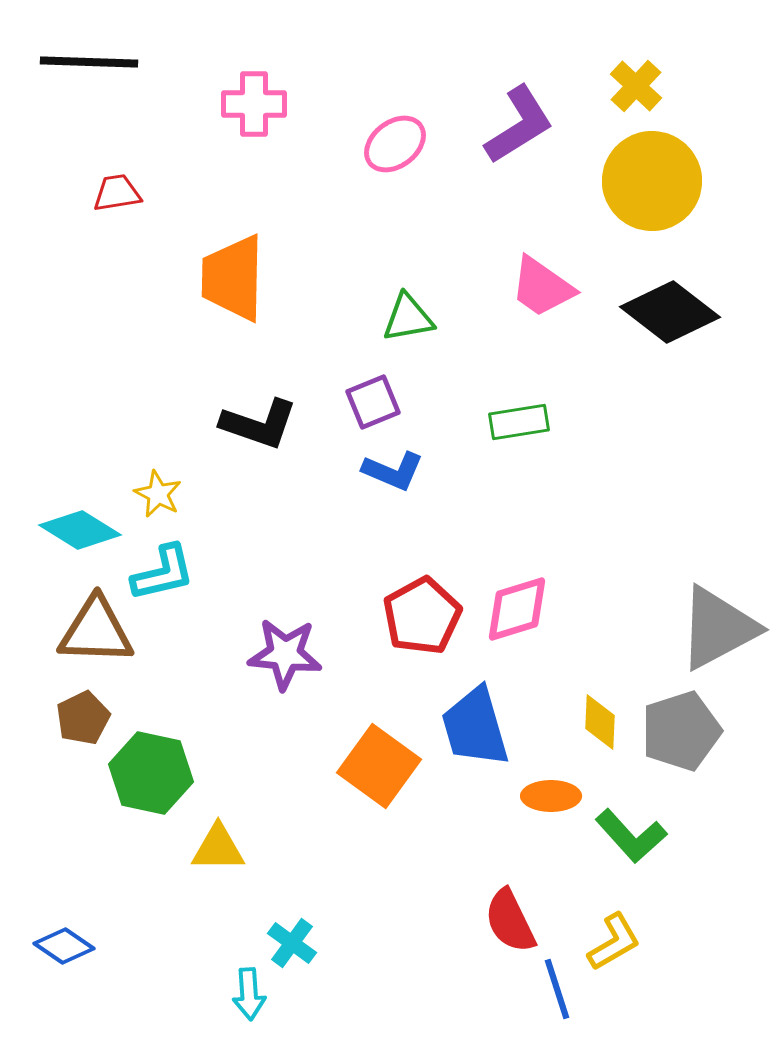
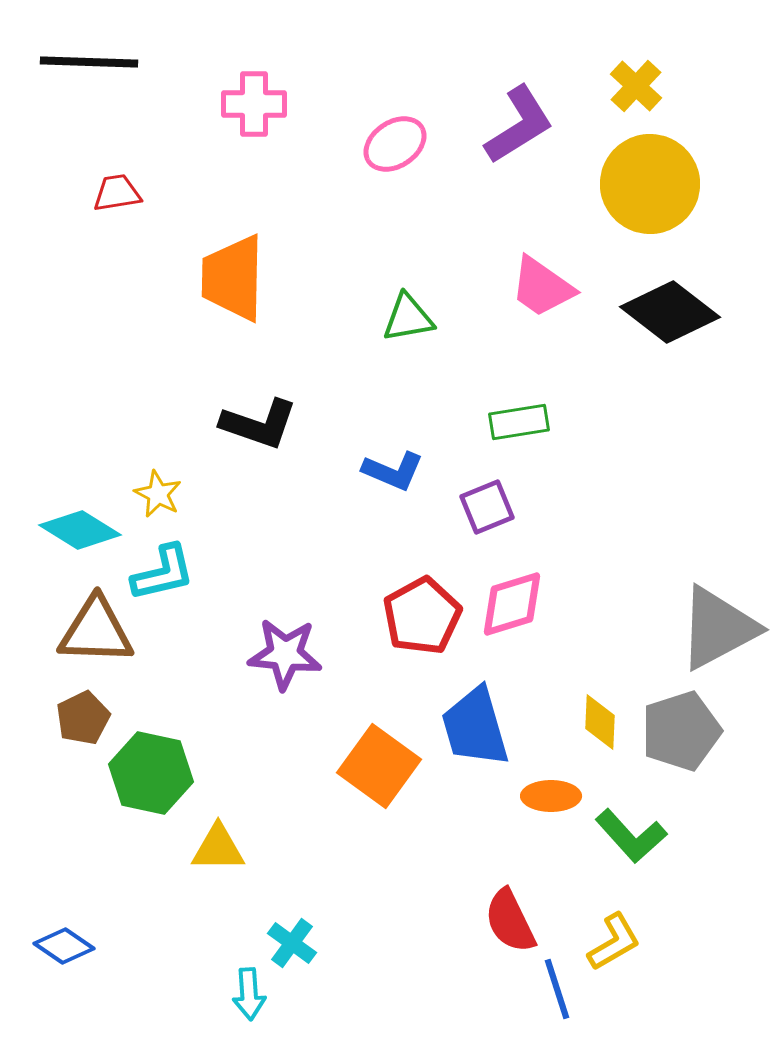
pink ellipse: rotated 4 degrees clockwise
yellow circle: moved 2 px left, 3 px down
purple square: moved 114 px right, 105 px down
pink diamond: moved 5 px left, 5 px up
